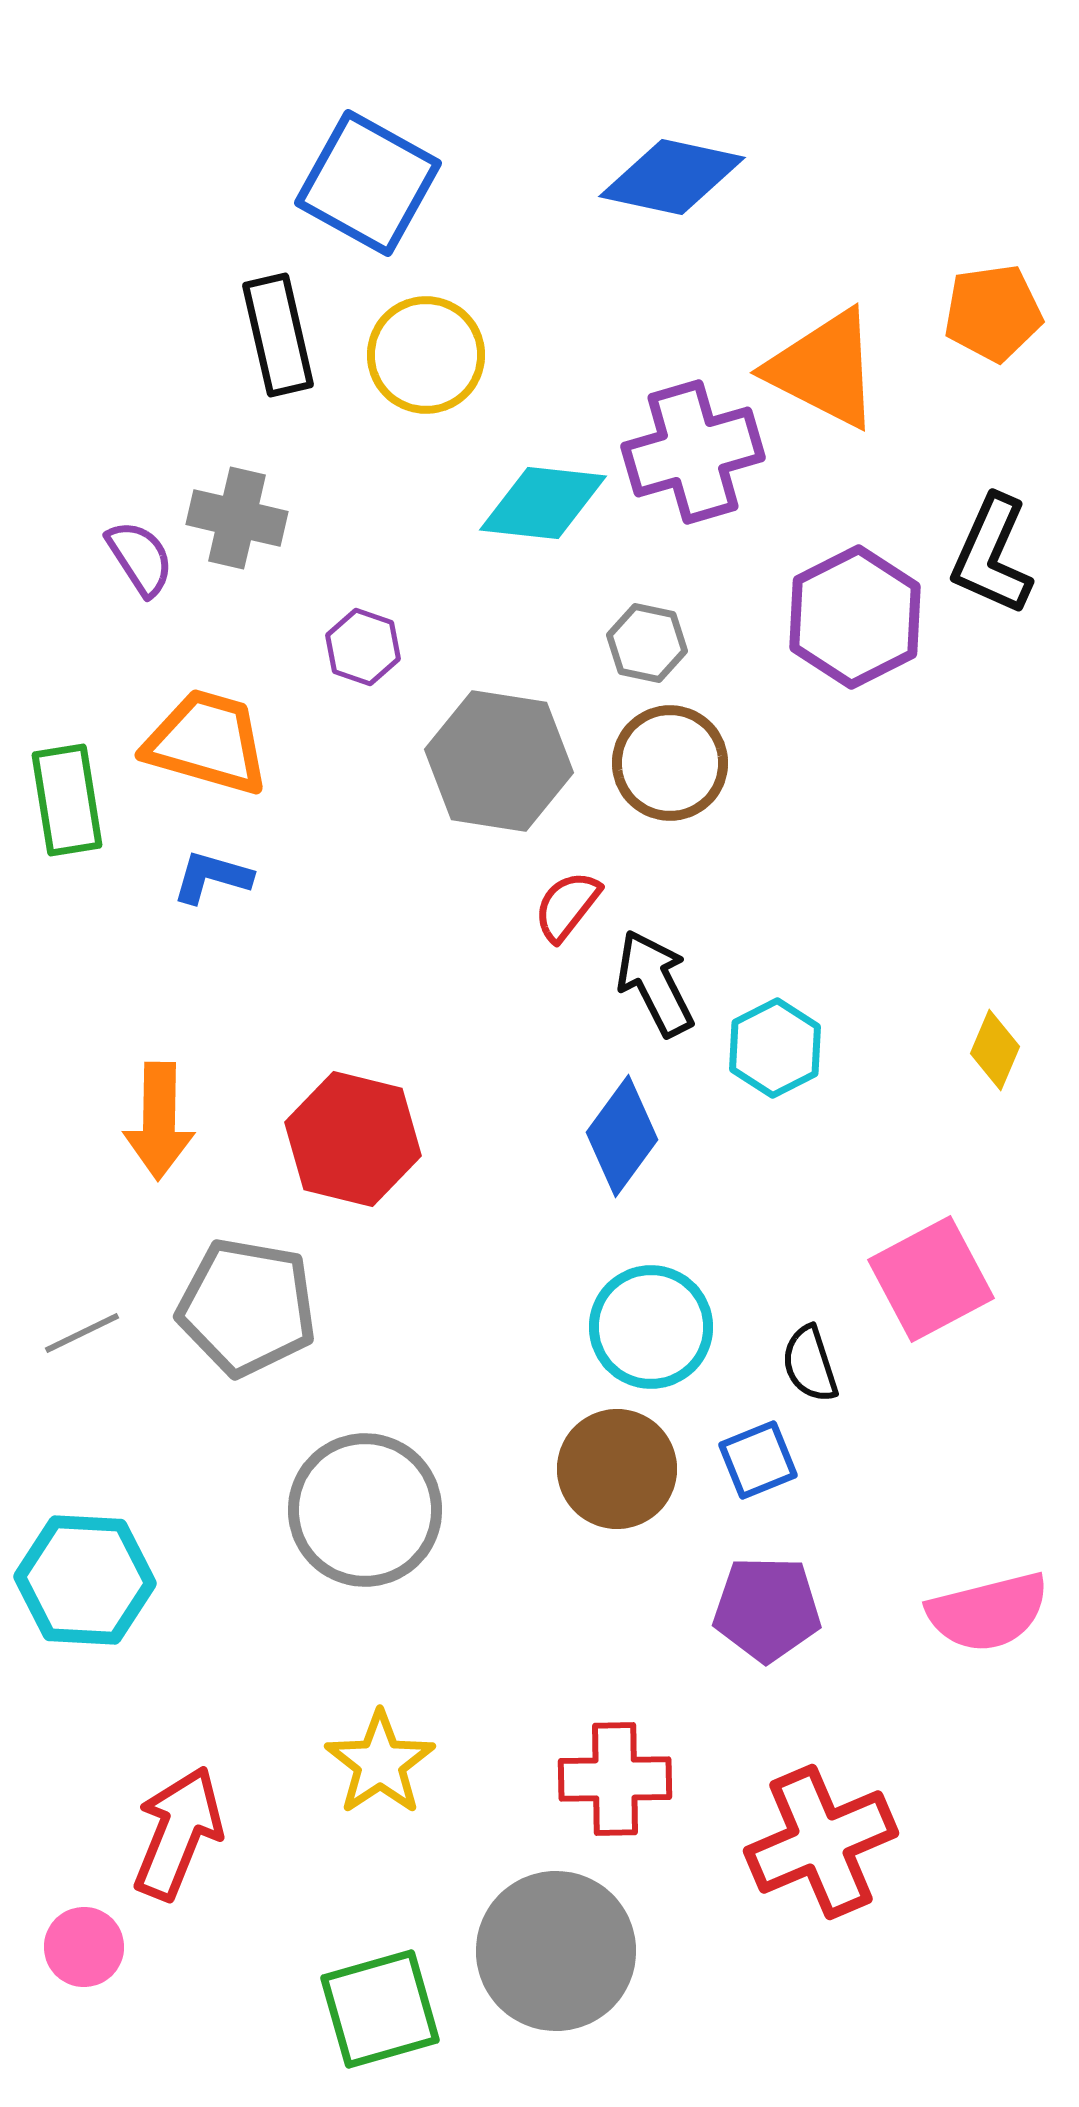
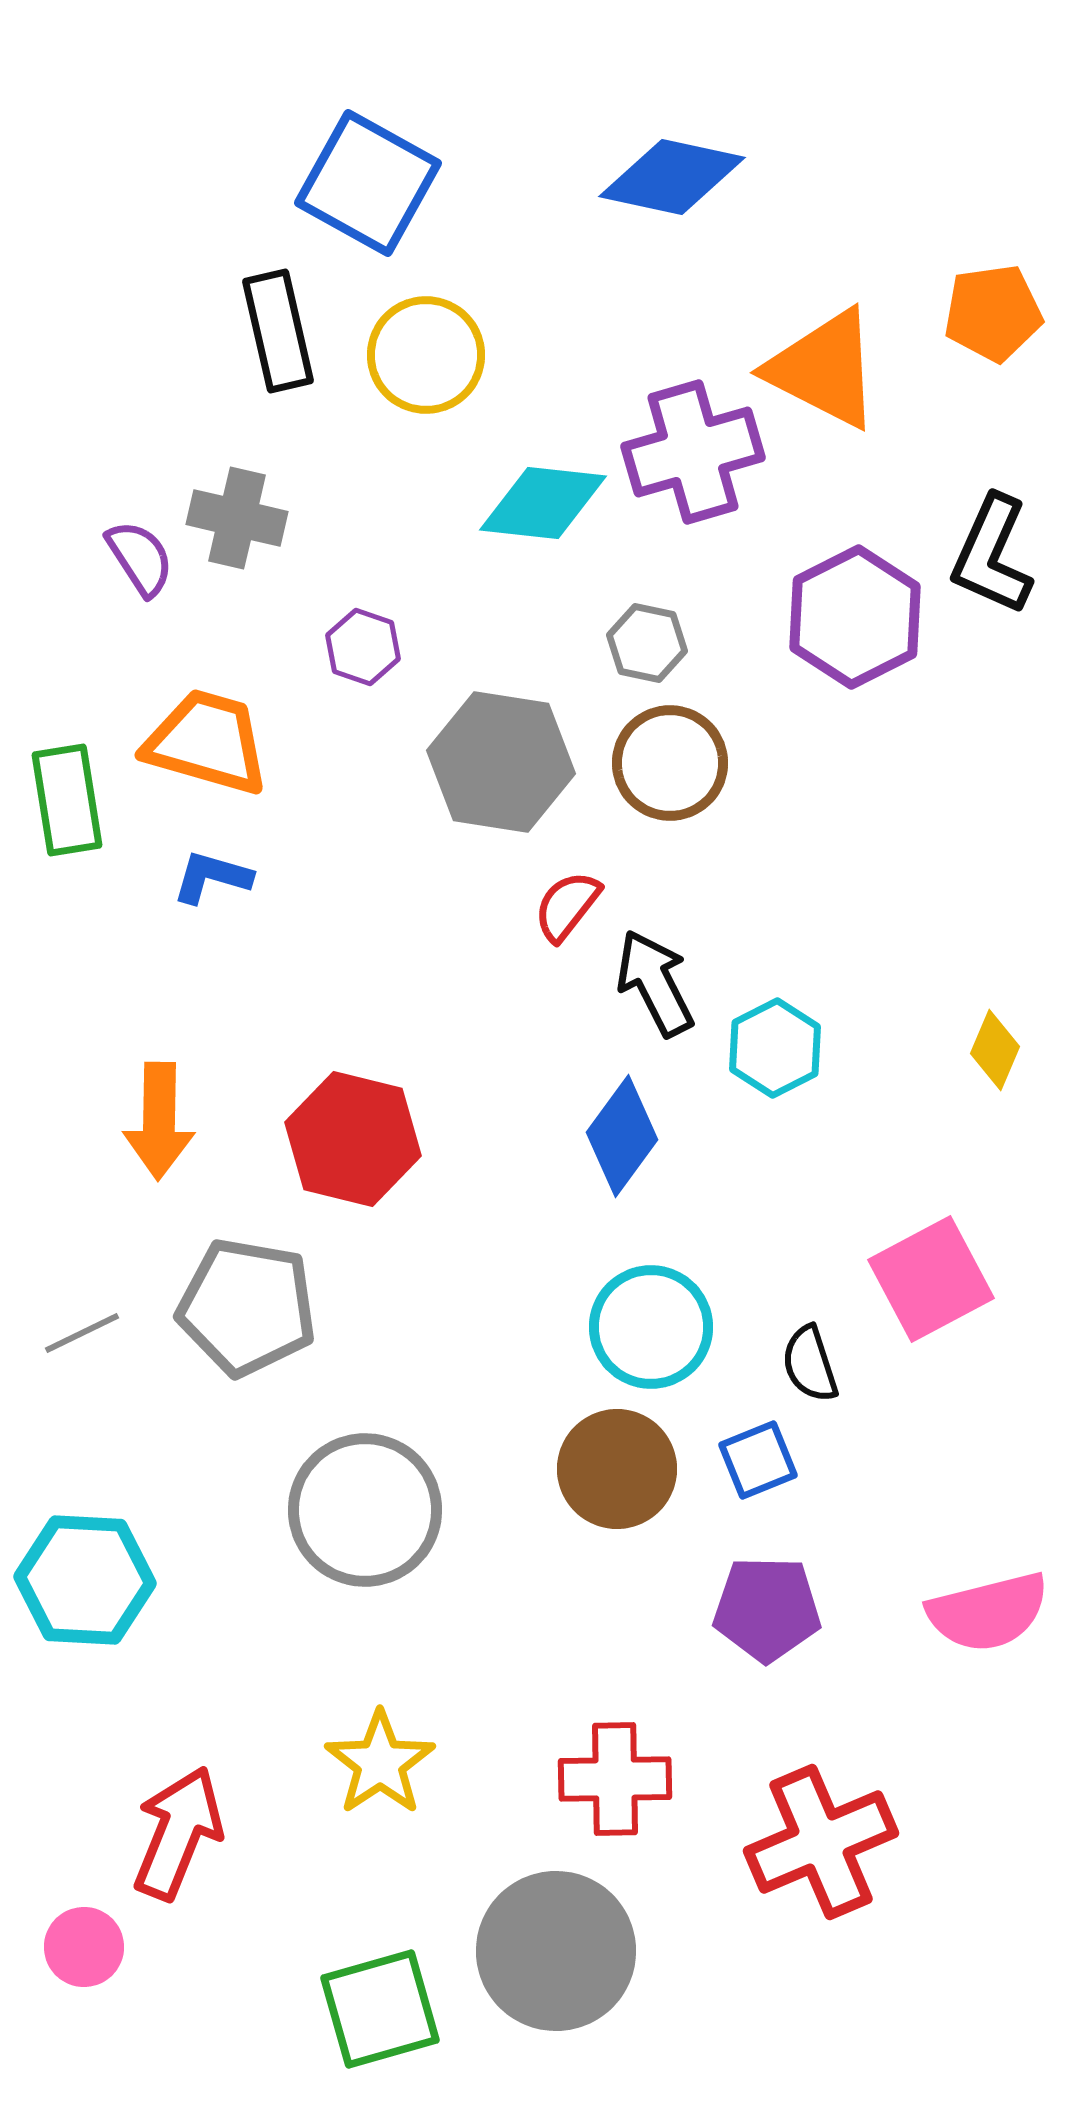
black rectangle at (278, 335): moved 4 px up
gray hexagon at (499, 761): moved 2 px right, 1 px down
